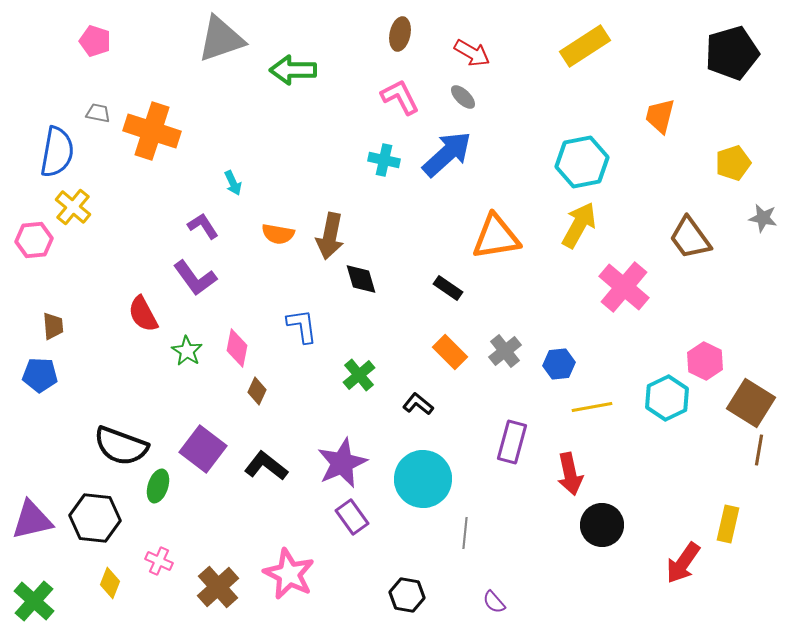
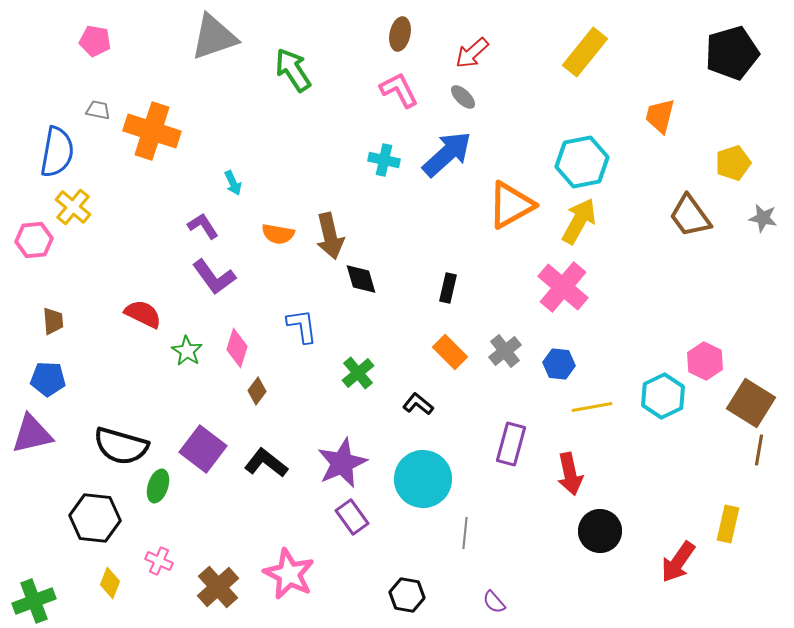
gray triangle at (221, 39): moved 7 px left, 2 px up
pink pentagon at (95, 41): rotated 8 degrees counterclockwise
yellow rectangle at (585, 46): moved 6 px down; rotated 18 degrees counterclockwise
red arrow at (472, 53): rotated 108 degrees clockwise
green arrow at (293, 70): rotated 57 degrees clockwise
pink L-shape at (400, 97): moved 1 px left, 7 px up
gray trapezoid at (98, 113): moved 3 px up
yellow arrow at (579, 225): moved 4 px up
brown arrow at (330, 236): rotated 24 degrees counterclockwise
orange triangle at (496, 237): moved 15 px right, 32 px up; rotated 20 degrees counterclockwise
brown trapezoid at (690, 238): moved 22 px up
purple L-shape at (195, 278): moved 19 px right, 1 px up
pink cross at (624, 287): moved 61 px left
black rectangle at (448, 288): rotated 68 degrees clockwise
red semicircle at (143, 314): rotated 144 degrees clockwise
brown trapezoid at (53, 326): moved 5 px up
pink diamond at (237, 348): rotated 6 degrees clockwise
blue hexagon at (559, 364): rotated 12 degrees clockwise
blue pentagon at (40, 375): moved 8 px right, 4 px down
green cross at (359, 375): moved 1 px left, 2 px up
brown diamond at (257, 391): rotated 12 degrees clockwise
cyan hexagon at (667, 398): moved 4 px left, 2 px up
purple rectangle at (512, 442): moved 1 px left, 2 px down
black semicircle at (121, 446): rotated 4 degrees counterclockwise
black L-shape at (266, 466): moved 3 px up
purple triangle at (32, 520): moved 86 px up
black circle at (602, 525): moved 2 px left, 6 px down
red arrow at (683, 563): moved 5 px left, 1 px up
green cross at (34, 601): rotated 27 degrees clockwise
